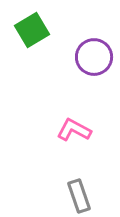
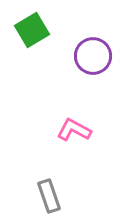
purple circle: moved 1 px left, 1 px up
gray rectangle: moved 30 px left
